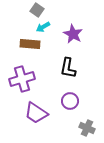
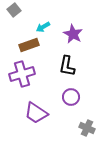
gray square: moved 23 px left; rotated 16 degrees clockwise
brown rectangle: moved 1 px left, 1 px down; rotated 24 degrees counterclockwise
black L-shape: moved 1 px left, 2 px up
purple cross: moved 5 px up
purple circle: moved 1 px right, 4 px up
